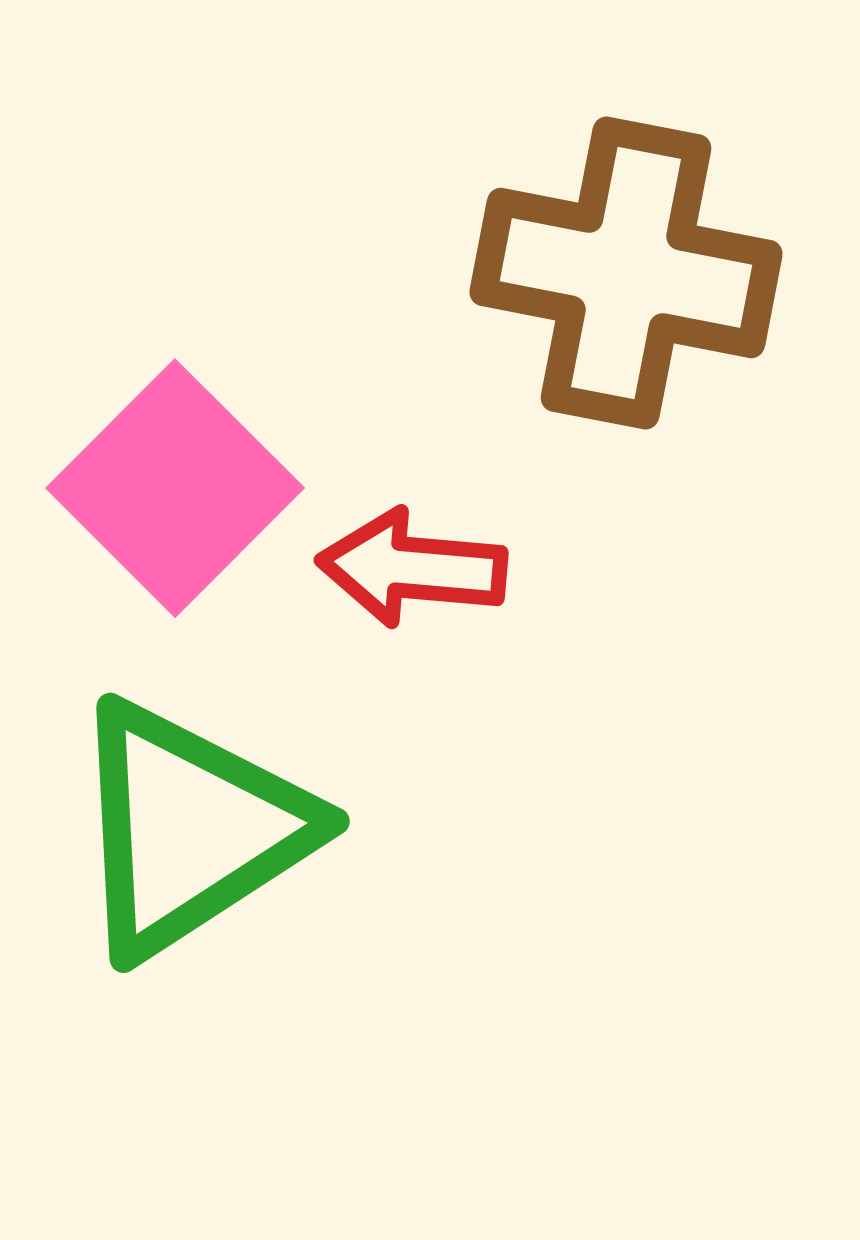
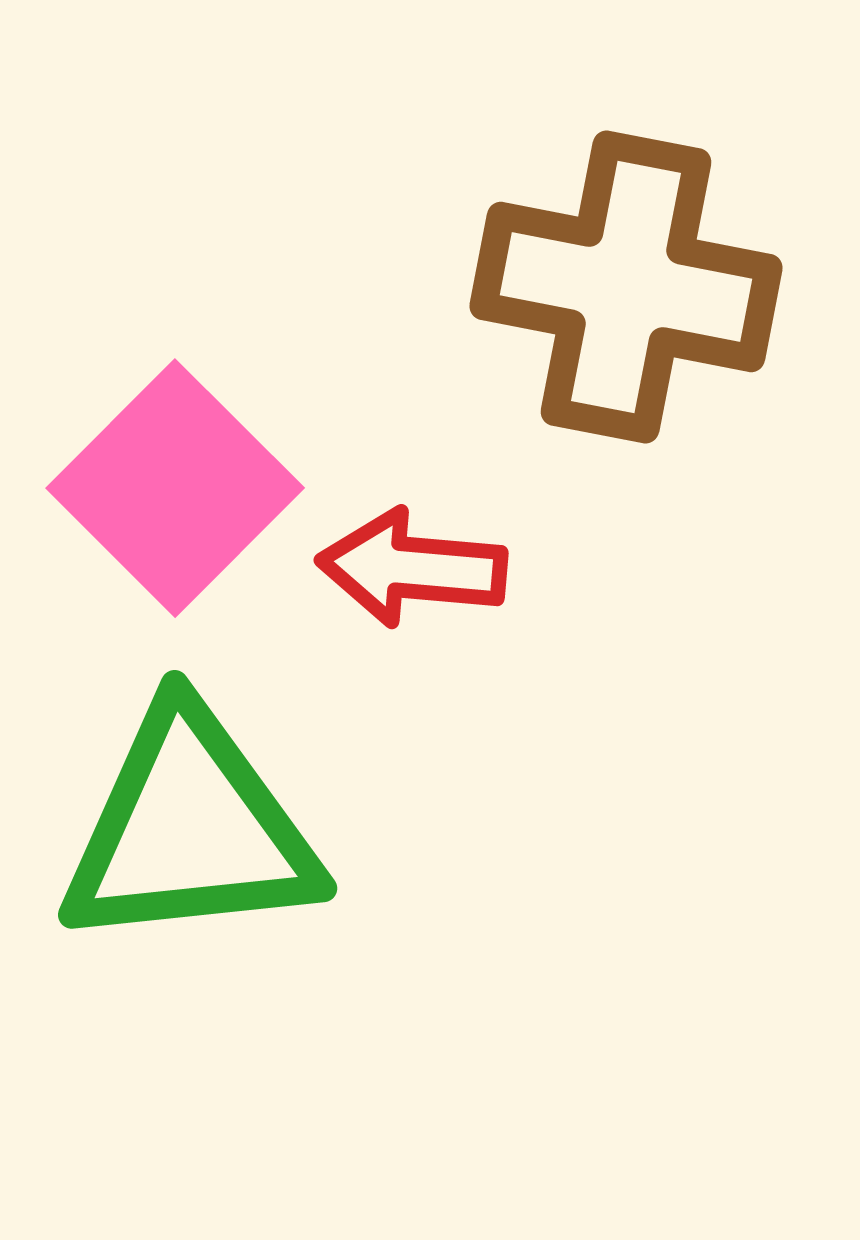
brown cross: moved 14 px down
green triangle: rotated 27 degrees clockwise
